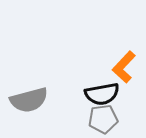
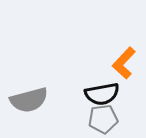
orange L-shape: moved 4 px up
